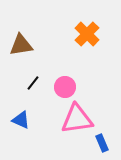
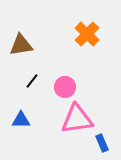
black line: moved 1 px left, 2 px up
blue triangle: rotated 24 degrees counterclockwise
